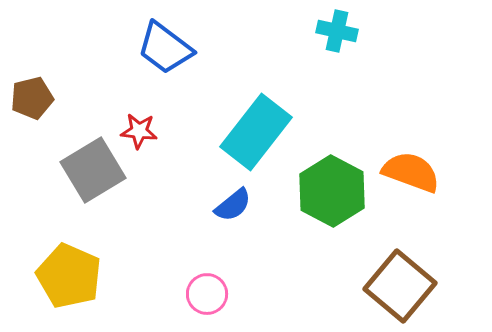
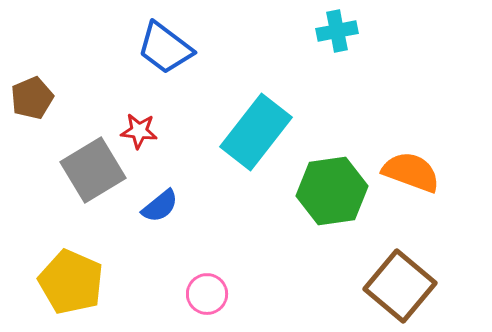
cyan cross: rotated 24 degrees counterclockwise
brown pentagon: rotated 9 degrees counterclockwise
green hexagon: rotated 24 degrees clockwise
blue semicircle: moved 73 px left, 1 px down
yellow pentagon: moved 2 px right, 6 px down
